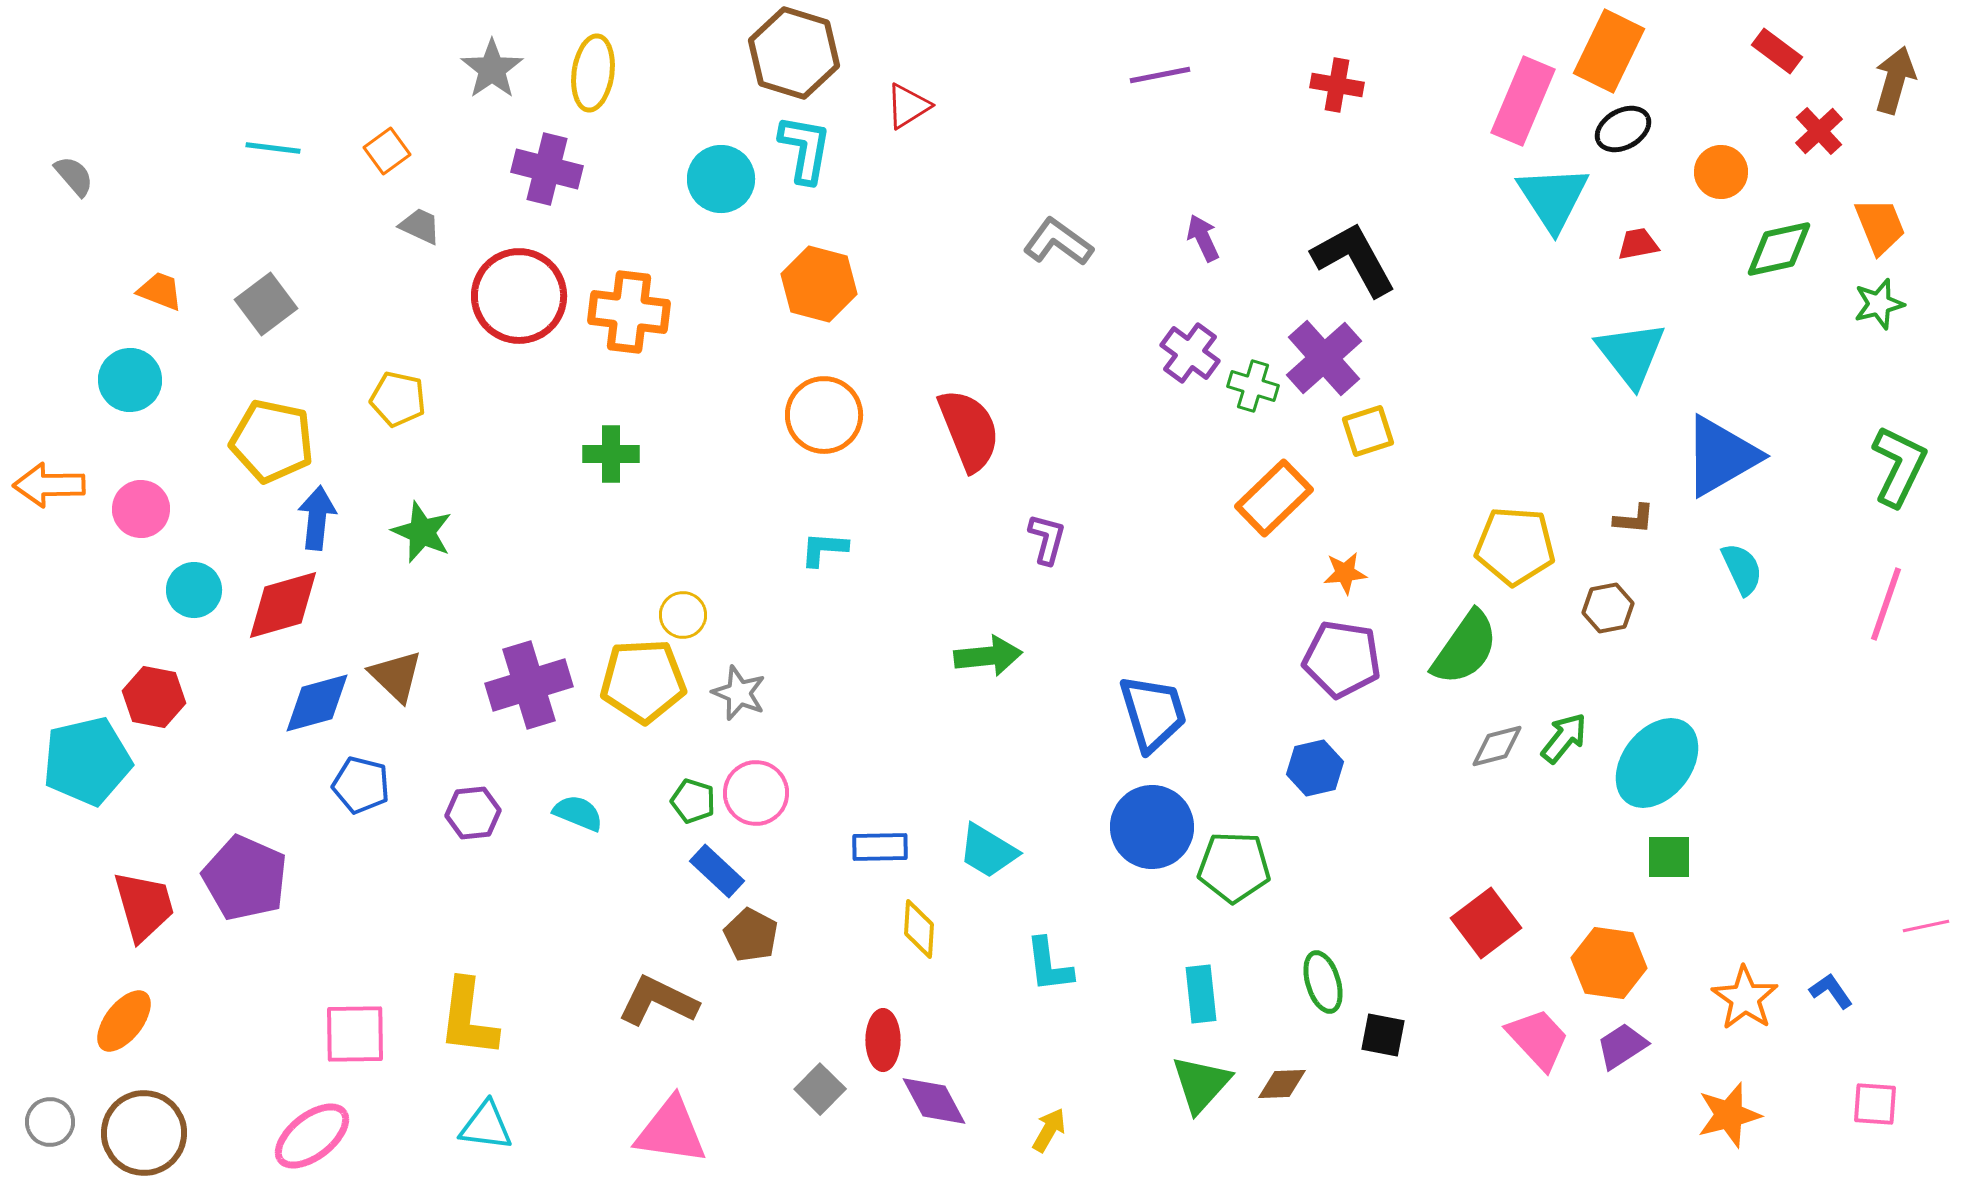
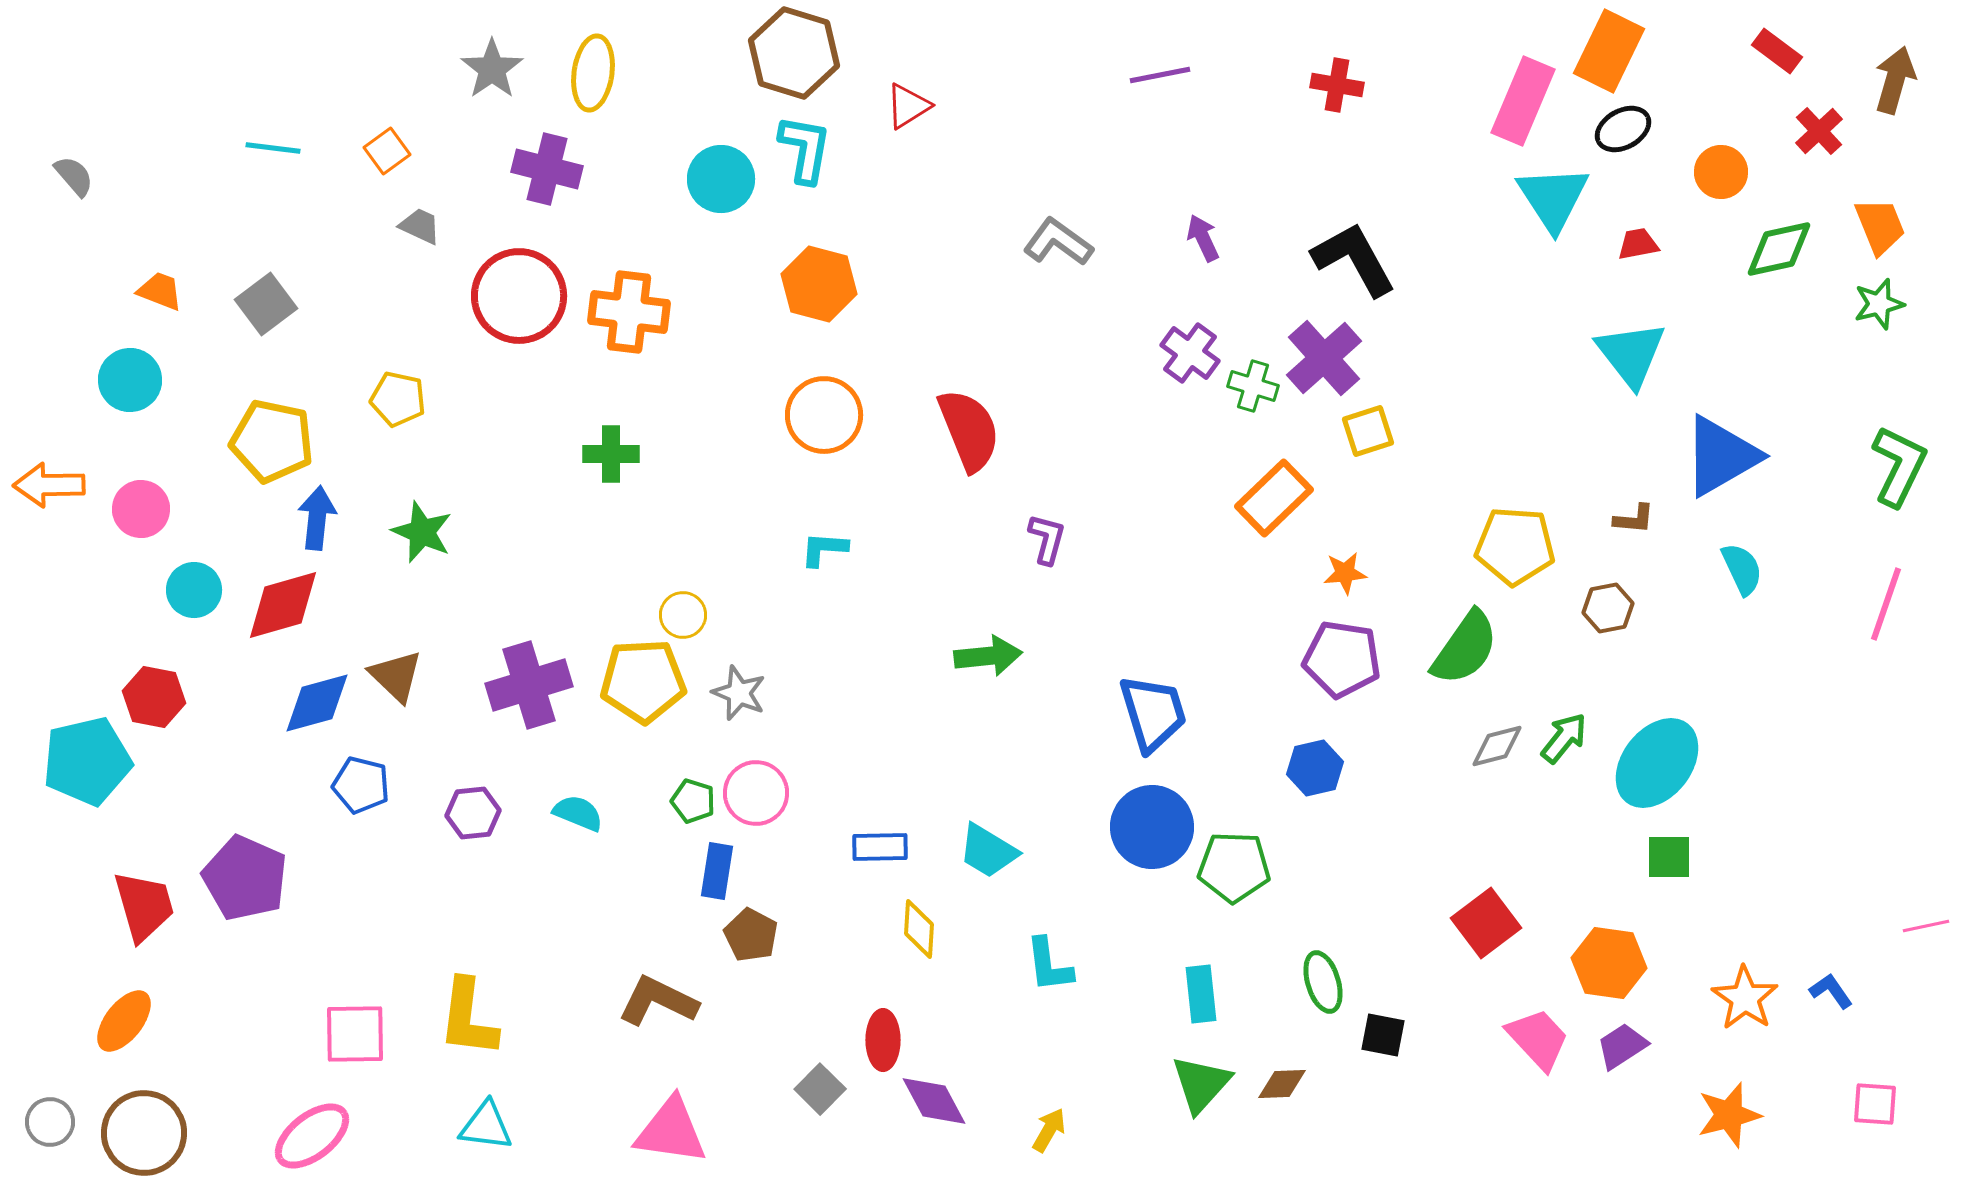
blue rectangle at (717, 871): rotated 56 degrees clockwise
